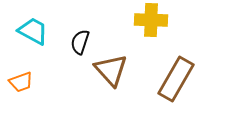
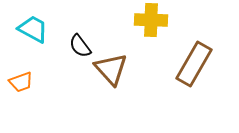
cyan trapezoid: moved 2 px up
black semicircle: moved 4 px down; rotated 55 degrees counterclockwise
brown triangle: moved 1 px up
brown rectangle: moved 18 px right, 15 px up
